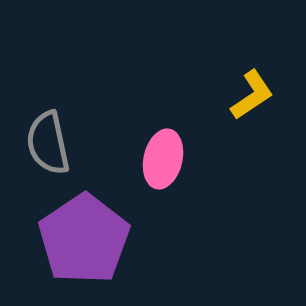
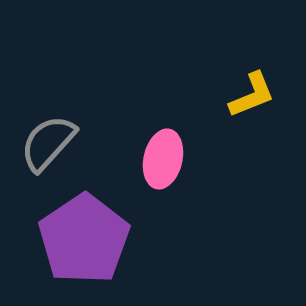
yellow L-shape: rotated 12 degrees clockwise
gray semicircle: rotated 54 degrees clockwise
